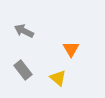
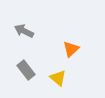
orange triangle: rotated 18 degrees clockwise
gray rectangle: moved 3 px right
